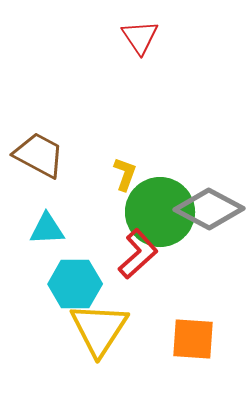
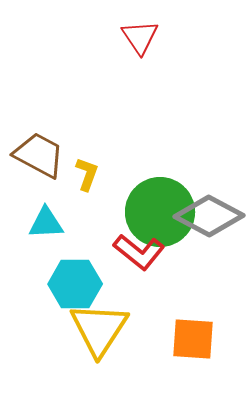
yellow L-shape: moved 38 px left
gray diamond: moved 7 px down
cyan triangle: moved 1 px left, 6 px up
red L-shape: moved 1 px right, 2 px up; rotated 81 degrees clockwise
